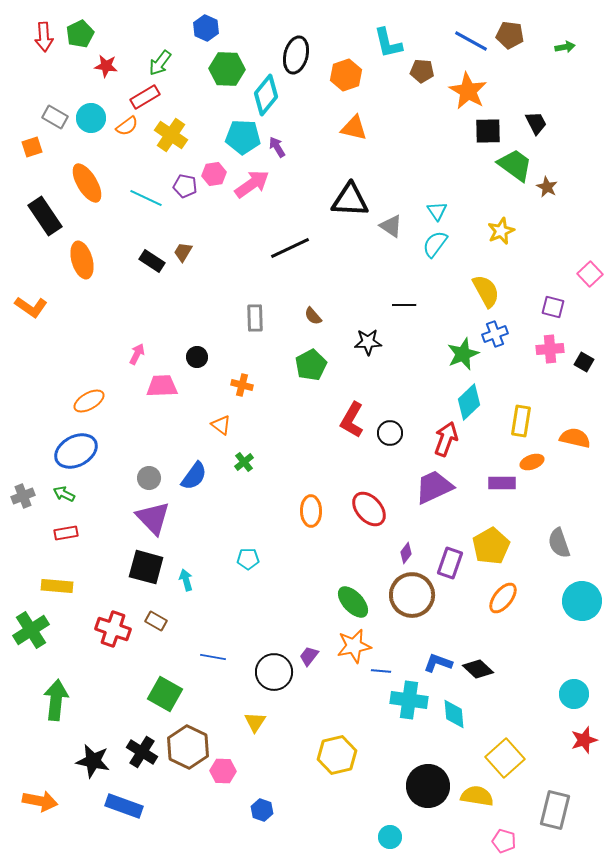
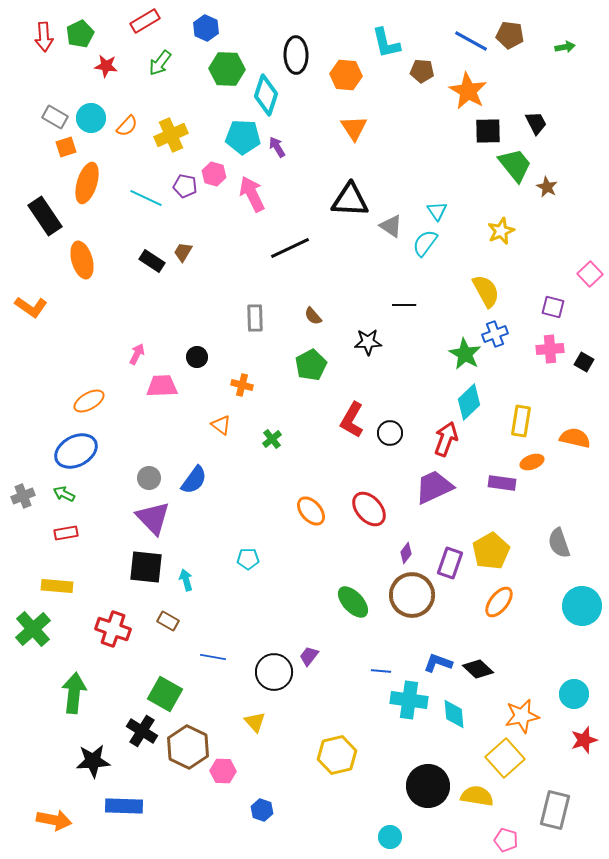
cyan L-shape at (388, 43): moved 2 px left
black ellipse at (296, 55): rotated 15 degrees counterclockwise
orange hexagon at (346, 75): rotated 24 degrees clockwise
cyan diamond at (266, 95): rotated 21 degrees counterclockwise
red rectangle at (145, 97): moved 76 px up
orange semicircle at (127, 126): rotated 10 degrees counterclockwise
orange triangle at (354, 128): rotated 44 degrees clockwise
yellow cross at (171, 135): rotated 32 degrees clockwise
orange square at (32, 147): moved 34 px right
green trapezoid at (515, 165): rotated 15 degrees clockwise
pink hexagon at (214, 174): rotated 25 degrees clockwise
orange ellipse at (87, 183): rotated 48 degrees clockwise
pink arrow at (252, 184): moved 10 px down; rotated 81 degrees counterclockwise
cyan semicircle at (435, 244): moved 10 px left, 1 px up
green star at (463, 354): moved 2 px right; rotated 20 degrees counterclockwise
green cross at (244, 462): moved 28 px right, 23 px up
blue semicircle at (194, 476): moved 4 px down
purple rectangle at (502, 483): rotated 8 degrees clockwise
orange ellipse at (311, 511): rotated 40 degrees counterclockwise
yellow pentagon at (491, 546): moved 5 px down
black square at (146, 567): rotated 9 degrees counterclockwise
orange ellipse at (503, 598): moved 4 px left, 4 px down
cyan circle at (582, 601): moved 5 px down
brown rectangle at (156, 621): moved 12 px right
green cross at (31, 630): moved 2 px right, 1 px up; rotated 9 degrees counterclockwise
orange star at (354, 646): moved 168 px right, 70 px down
green arrow at (56, 700): moved 18 px right, 7 px up
yellow triangle at (255, 722): rotated 15 degrees counterclockwise
black cross at (142, 752): moved 21 px up
black star at (93, 761): rotated 16 degrees counterclockwise
orange arrow at (40, 801): moved 14 px right, 19 px down
blue rectangle at (124, 806): rotated 18 degrees counterclockwise
pink pentagon at (504, 841): moved 2 px right, 1 px up
